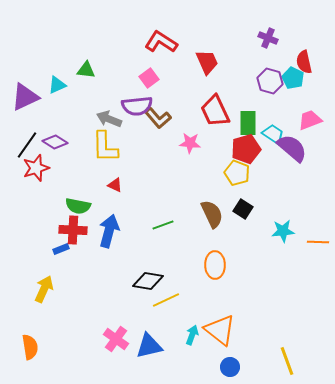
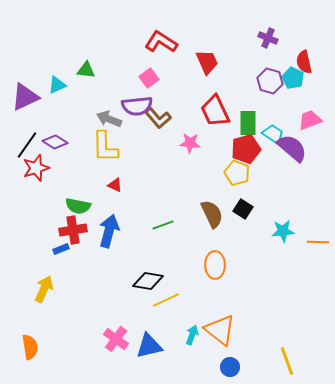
red cross at (73, 230): rotated 12 degrees counterclockwise
